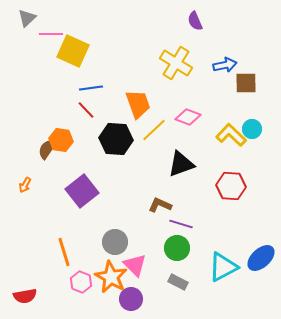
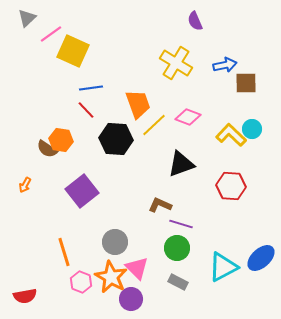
pink line: rotated 35 degrees counterclockwise
yellow line: moved 5 px up
brown semicircle: rotated 90 degrees counterclockwise
pink triangle: moved 2 px right, 3 px down
